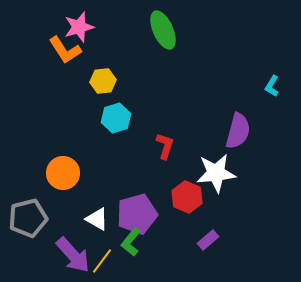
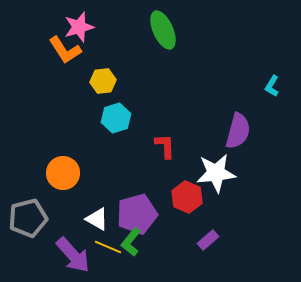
red L-shape: rotated 20 degrees counterclockwise
yellow line: moved 6 px right, 14 px up; rotated 76 degrees clockwise
